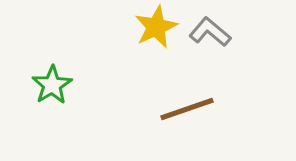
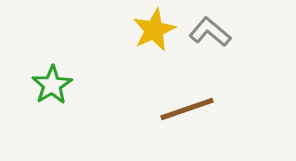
yellow star: moved 2 px left, 3 px down
